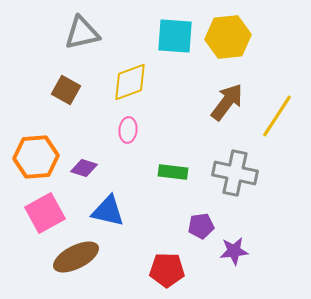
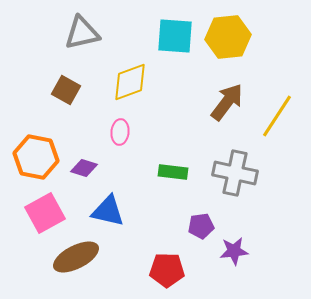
pink ellipse: moved 8 px left, 2 px down
orange hexagon: rotated 15 degrees clockwise
